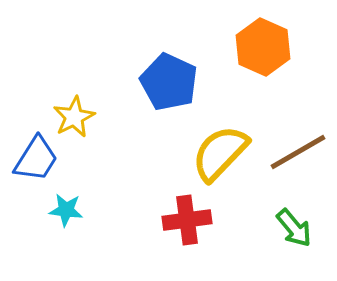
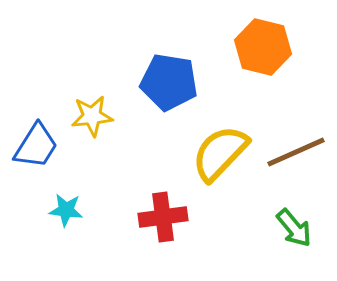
orange hexagon: rotated 10 degrees counterclockwise
blue pentagon: rotated 16 degrees counterclockwise
yellow star: moved 18 px right, 1 px up; rotated 21 degrees clockwise
brown line: moved 2 px left; rotated 6 degrees clockwise
blue trapezoid: moved 13 px up
red cross: moved 24 px left, 3 px up
